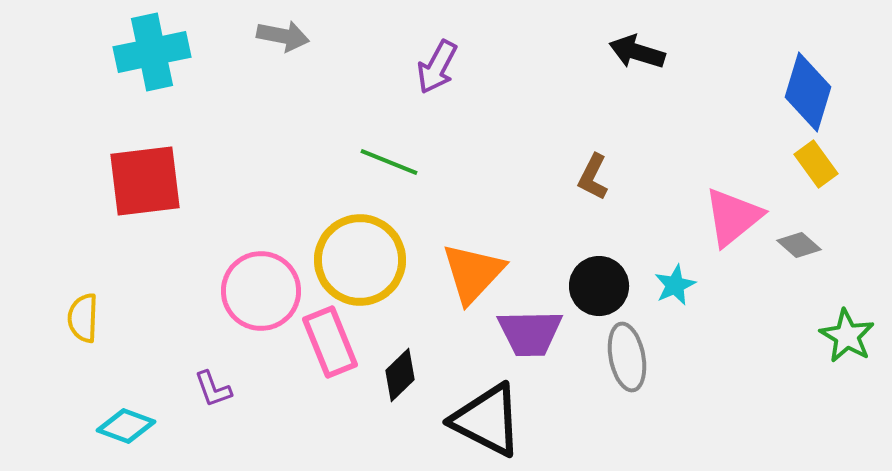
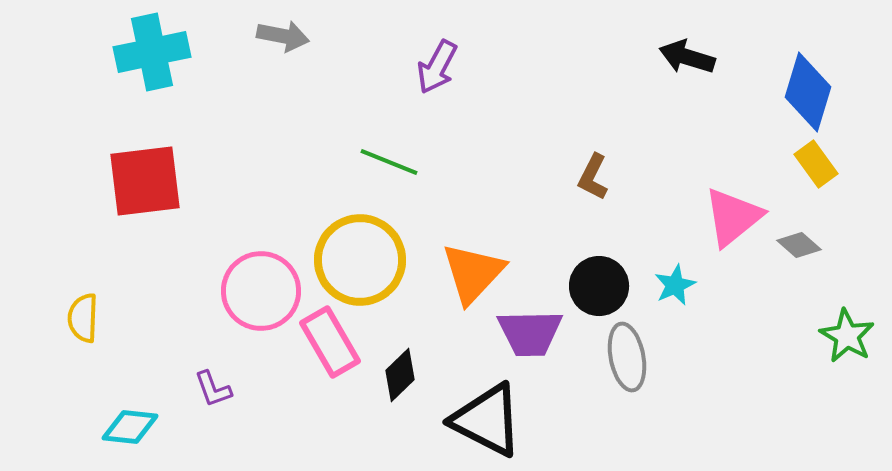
black arrow: moved 50 px right, 5 px down
pink rectangle: rotated 8 degrees counterclockwise
cyan diamond: moved 4 px right, 1 px down; rotated 14 degrees counterclockwise
